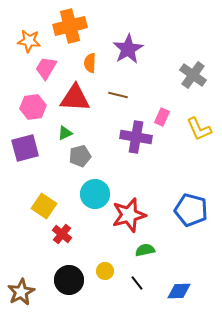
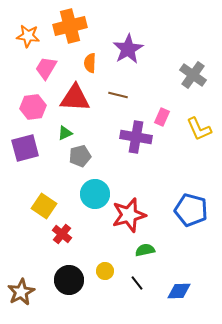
orange star: moved 1 px left, 5 px up
